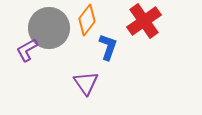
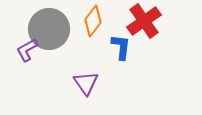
orange diamond: moved 6 px right, 1 px down
gray circle: moved 1 px down
blue L-shape: moved 13 px right; rotated 12 degrees counterclockwise
